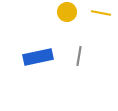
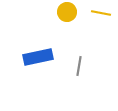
gray line: moved 10 px down
